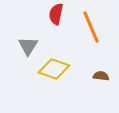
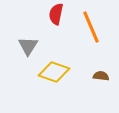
yellow diamond: moved 3 px down
